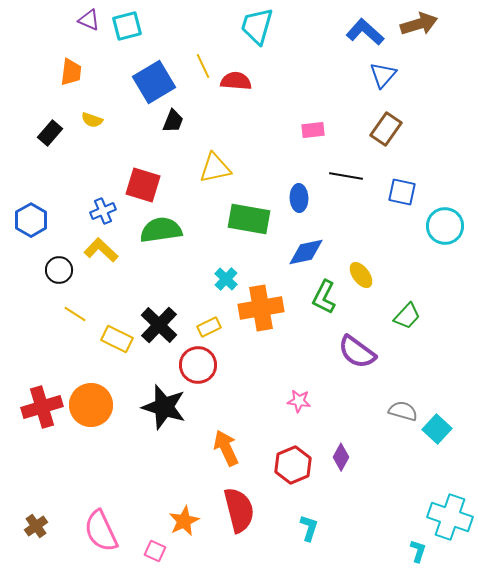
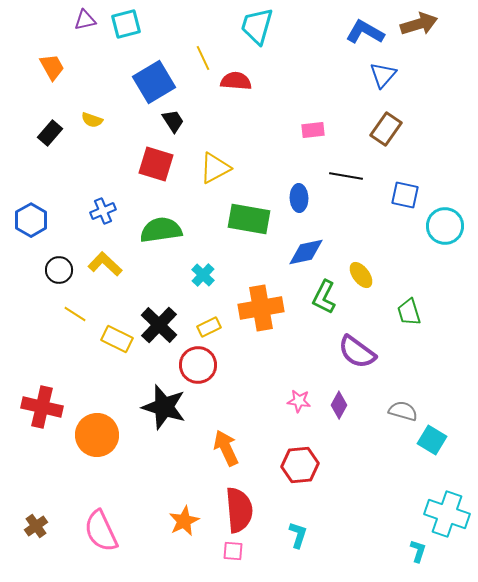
purple triangle at (89, 20): moved 4 px left; rotated 35 degrees counterclockwise
cyan square at (127, 26): moved 1 px left, 2 px up
blue L-shape at (365, 32): rotated 12 degrees counterclockwise
yellow line at (203, 66): moved 8 px up
orange trapezoid at (71, 72): moved 19 px left, 5 px up; rotated 36 degrees counterclockwise
black trapezoid at (173, 121): rotated 55 degrees counterclockwise
yellow triangle at (215, 168): rotated 16 degrees counterclockwise
red square at (143, 185): moved 13 px right, 21 px up
blue square at (402, 192): moved 3 px right, 3 px down
yellow L-shape at (101, 250): moved 4 px right, 14 px down
cyan cross at (226, 279): moved 23 px left, 4 px up
green trapezoid at (407, 316): moved 2 px right, 4 px up; rotated 120 degrees clockwise
orange circle at (91, 405): moved 6 px right, 30 px down
red cross at (42, 407): rotated 30 degrees clockwise
cyan square at (437, 429): moved 5 px left, 11 px down; rotated 12 degrees counterclockwise
purple diamond at (341, 457): moved 2 px left, 52 px up
red hexagon at (293, 465): moved 7 px right; rotated 18 degrees clockwise
red semicircle at (239, 510): rotated 9 degrees clockwise
cyan cross at (450, 517): moved 3 px left, 3 px up
cyan L-shape at (309, 528): moved 11 px left, 7 px down
pink square at (155, 551): moved 78 px right; rotated 20 degrees counterclockwise
